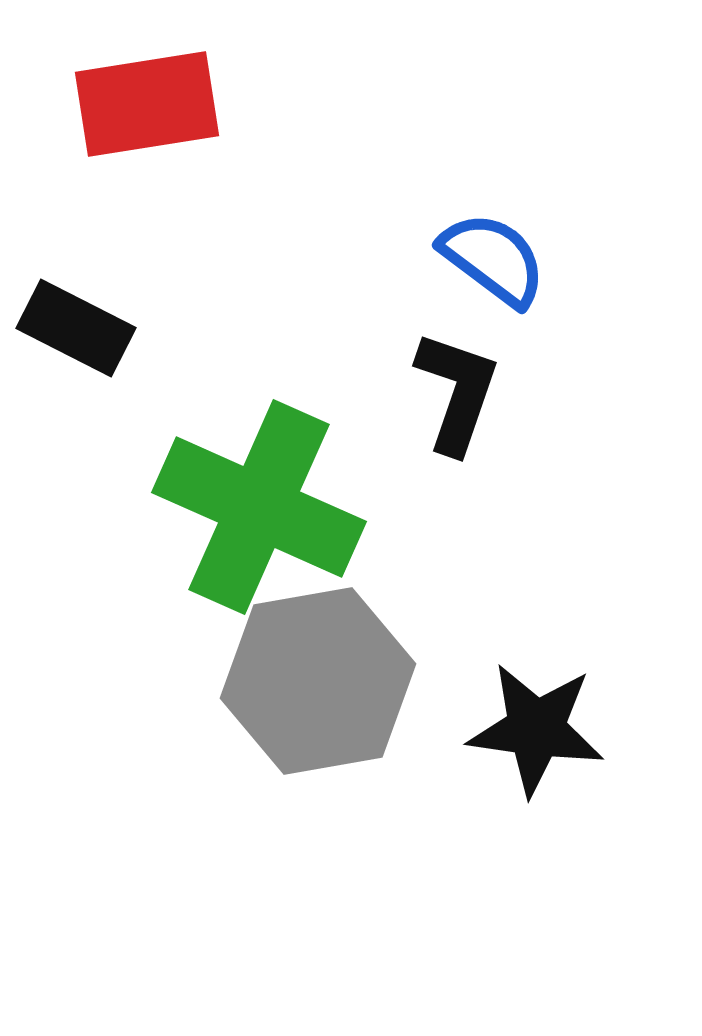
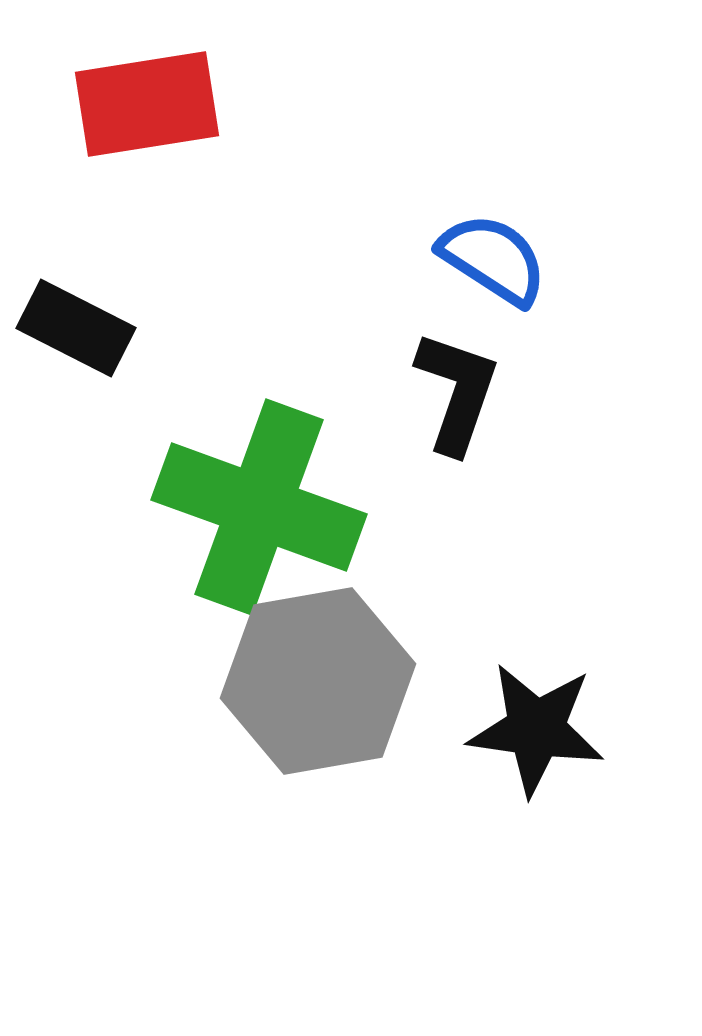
blue semicircle: rotated 4 degrees counterclockwise
green cross: rotated 4 degrees counterclockwise
